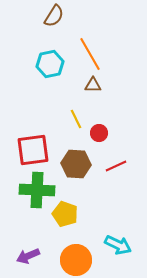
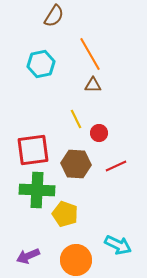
cyan hexagon: moved 9 px left
